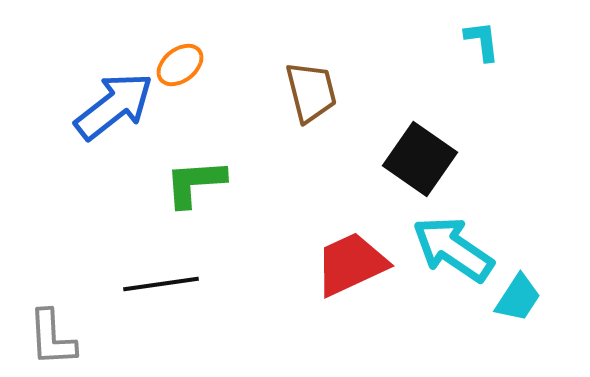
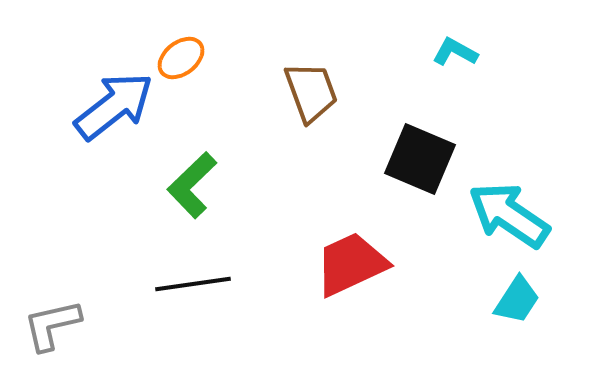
cyan L-shape: moved 27 px left, 11 px down; rotated 54 degrees counterclockwise
orange ellipse: moved 1 px right, 7 px up
brown trapezoid: rotated 6 degrees counterclockwise
black square: rotated 12 degrees counterclockwise
green L-shape: moved 3 px left, 2 px down; rotated 40 degrees counterclockwise
cyan arrow: moved 56 px right, 34 px up
black line: moved 32 px right
cyan trapezoid: moved 1 px left, 2 px down
gray L-shape: moved 13 px up; rotated 80 degrees clockwise
